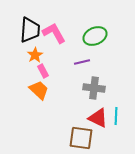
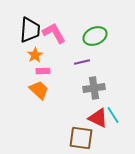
pink rectangle: rotated 64 degrees counterclockwise
gray cross: rotated 15 degrees counterclockwise
cyan line: moved 3 px left, 1 px up; rotated 36 degrees counterclockwise
